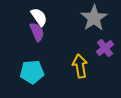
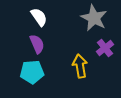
gray star: rotated 12 degrees counterclockwise
purple semicircle: moved 12 px down
